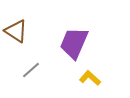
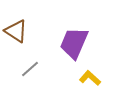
gray line: moved 1 px left, 1 px up
